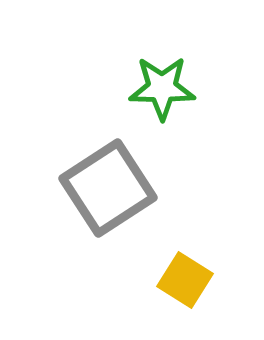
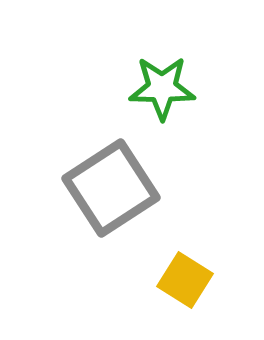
gray square: moved 3 px right
